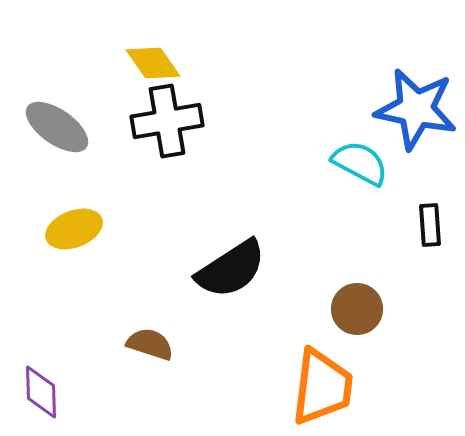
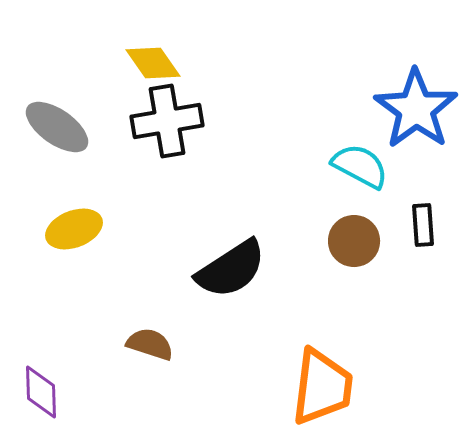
blue star: rotated 24 degrees clockwise
cyan semicircle: moved 3 px down
black rectangle: moved 7 px left
brown circle: moved 3 px left, 68 px up
